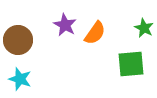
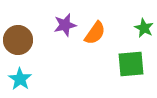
purple star: rotated 30 degrees clockwise
cyan star: rotated 15 degrees clockwise
